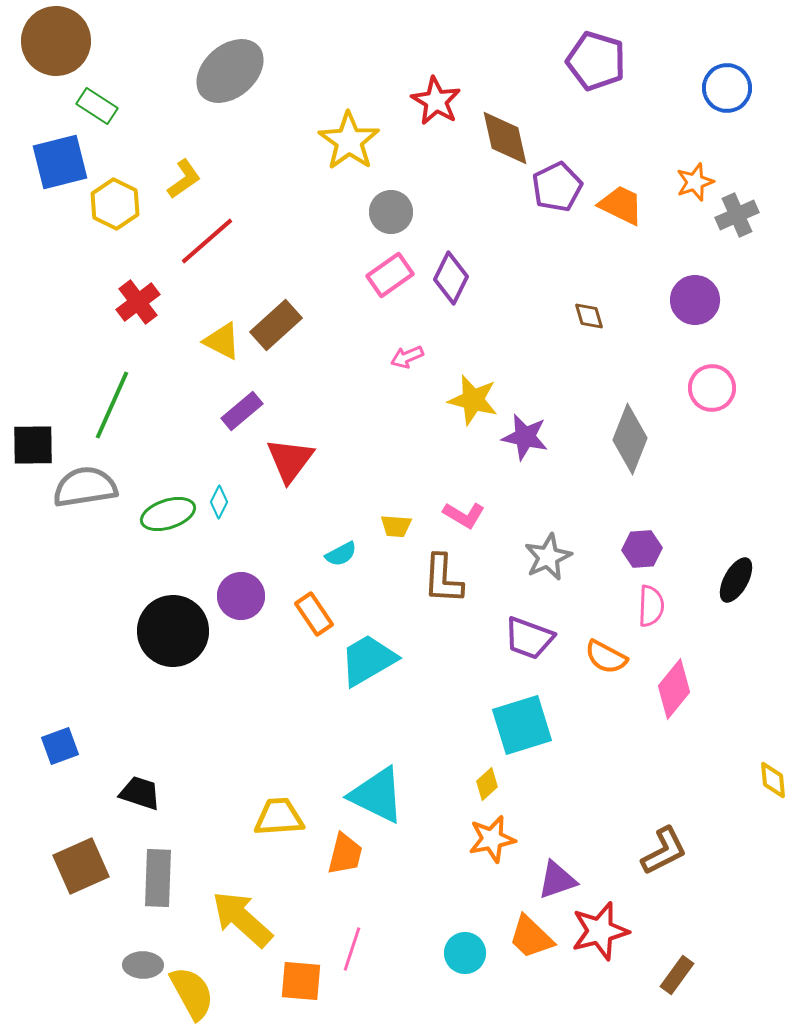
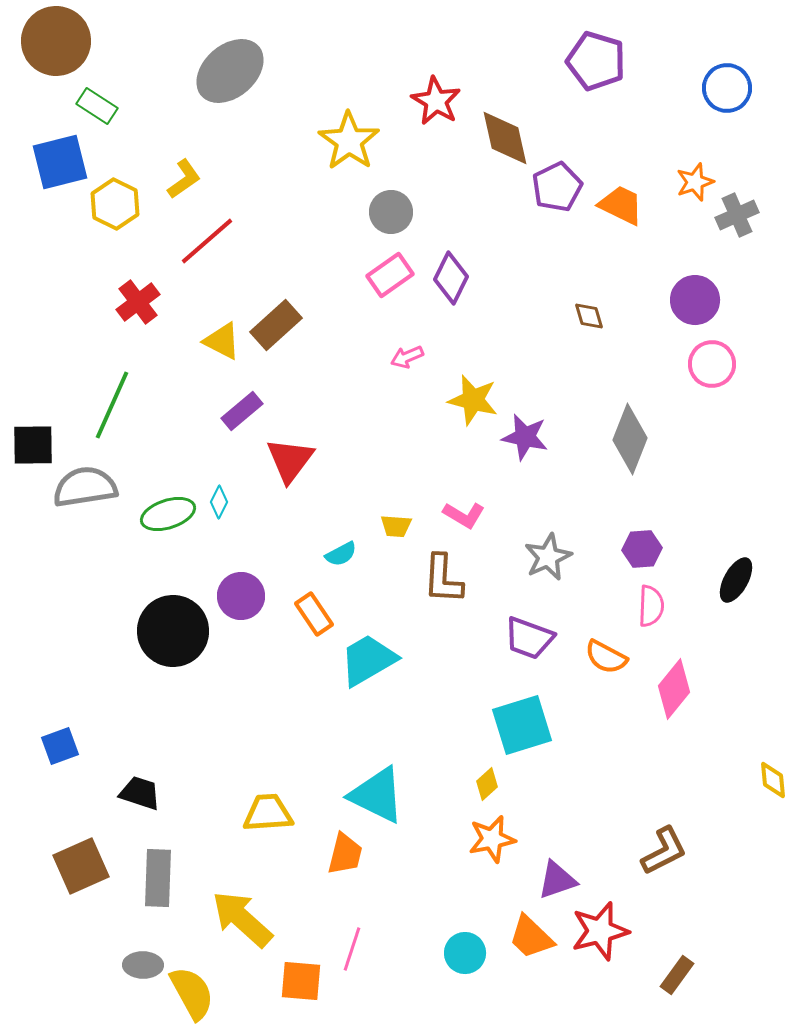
pink circle at (712, 388): moved 24 px up
yellow trapezoid at (279, 817): moved 11 px left, 4 px up
